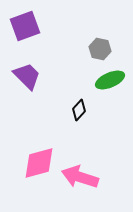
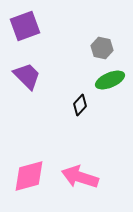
gray hexagon: moved 2 px right, 1 px up
black diamond: moved 1 px right, 5 px up
pink diamond: moved 10 px left, 13 px down
